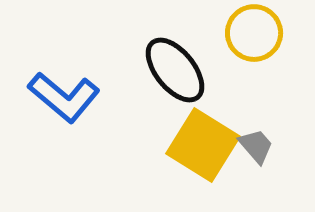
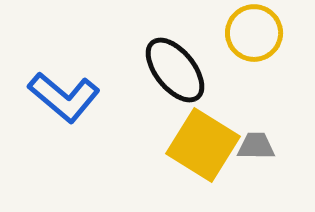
gray trapezoid: rotated 48 degrees counterclockwise
